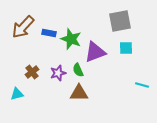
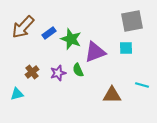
gray square: moved 12 px right
blue rectangle: rotated 48 degrees counterclockwise
brown triangle: moved 33 px right, 2 px down
